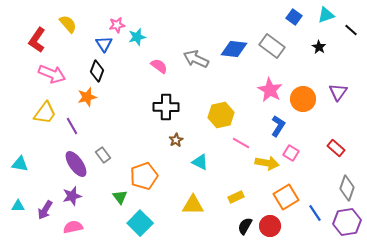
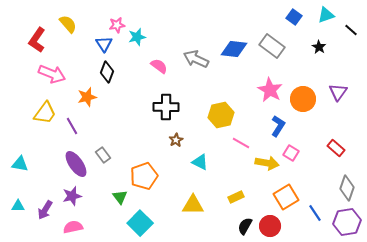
black diamond at (97, 71): moved 10 px right, 1 px down
